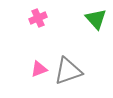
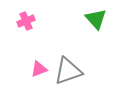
pink cross: moved 12 px left, 3 px down
